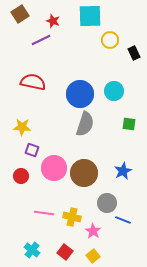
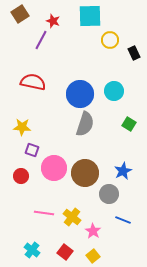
purple line: rotated 36 degrees counterclockwise
green square: rotated 24 degrees clockwise
brown circle: moved 1 px right
gray circle: moved 2 px right, 9 px up
yellow cross: rotated 24 degrees clockwise
